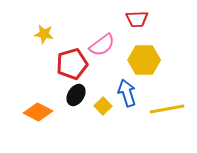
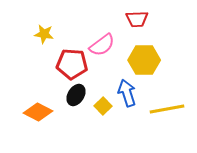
red pentagon: rotated 20 degrees clockwise
